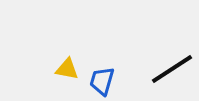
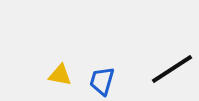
yellow triangle: moved 7 px left, 6 px down
